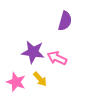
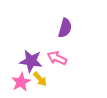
purple semicircle: moved 7 px down
purple star: moved 2 px left, 9 px down
pink star: moved 5 px right; rotated 24 degrees clockwise
